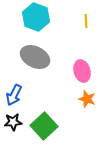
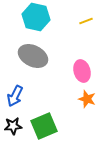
cyan hexagon: rotated 8 degrees counterclockwise
yellow line: rotated 72 degrees clockwise
gray ellipse: moved 2 px left, 1 px up
blue arrow: moved 1 px right, 1 px down
black star: moved 4 px down
green square: rotated 20 degrees clockwise
